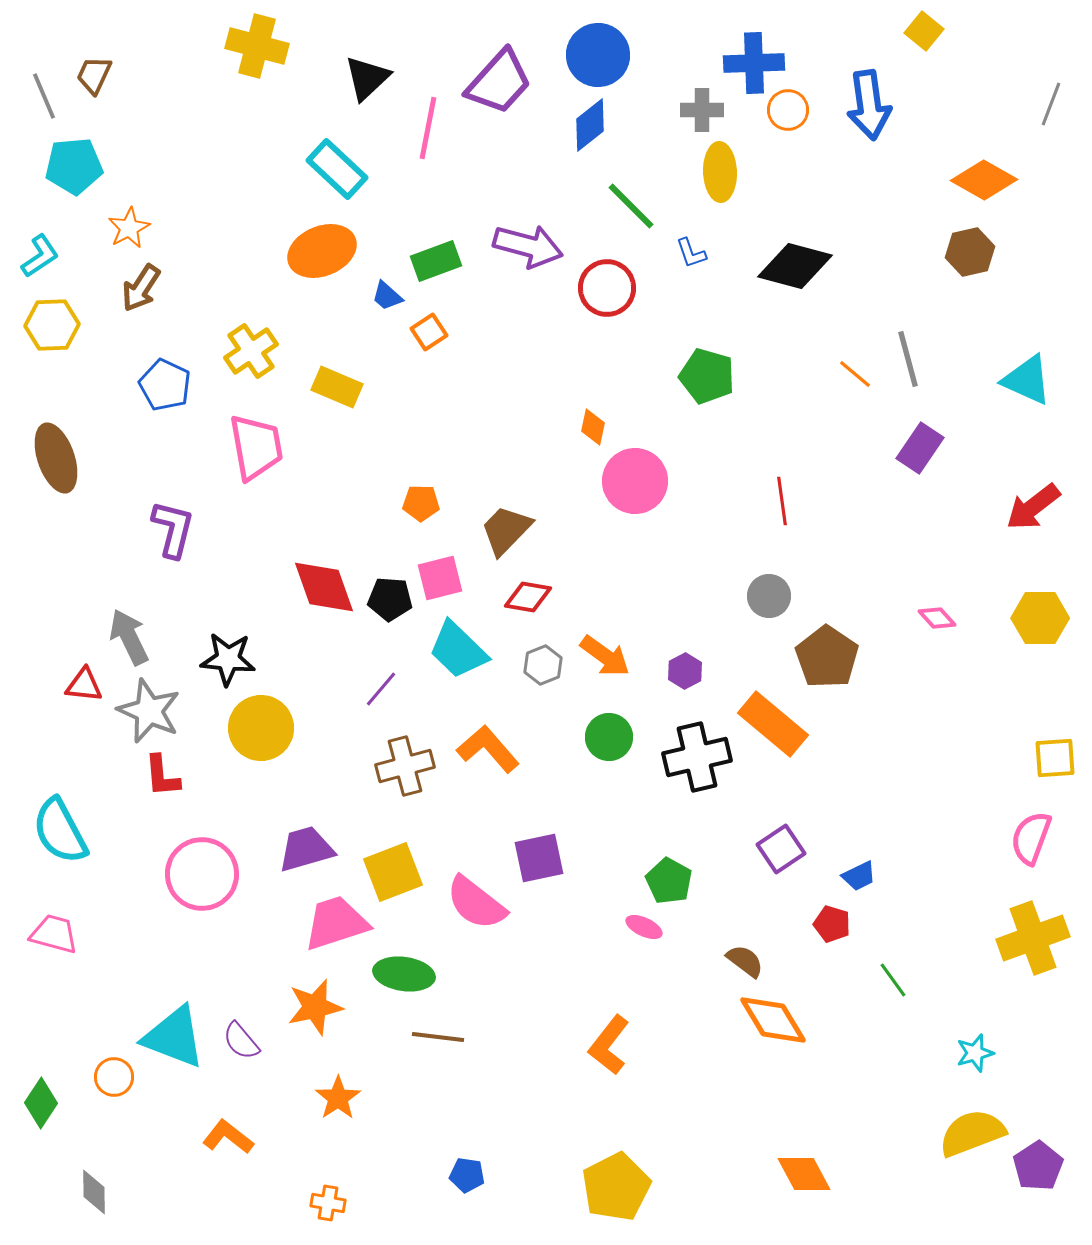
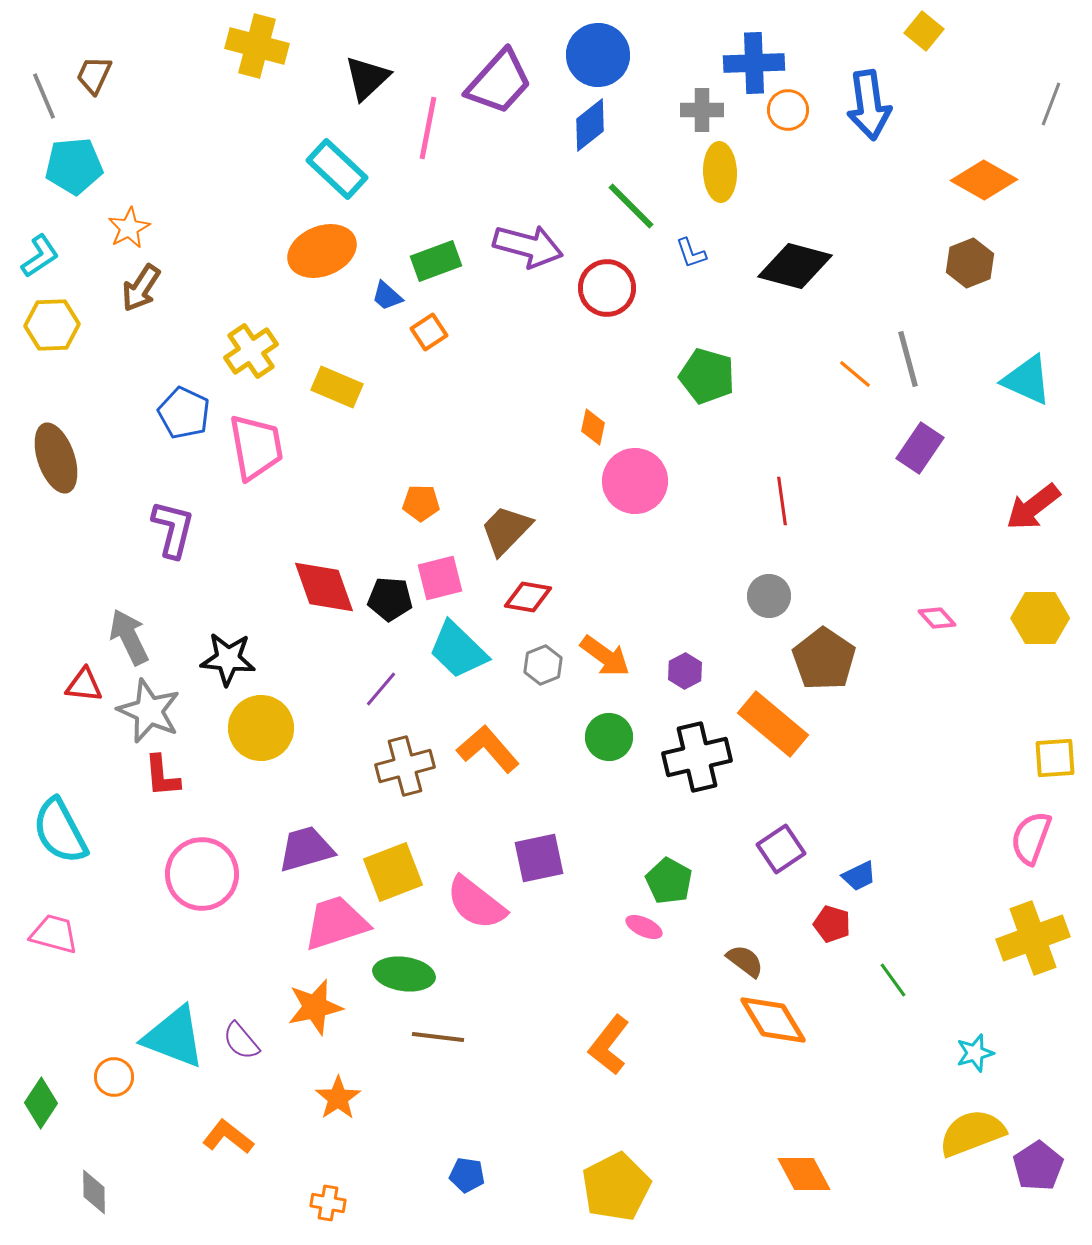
brown hexagon at (970, 252): moved 11 px down; rotated 9 degrees counterclockwise
blue pentagon at (165, 385): moved 19 px right, 28 px down
brown pentagon at (827, 657): moved 3 px left, 2 px down
